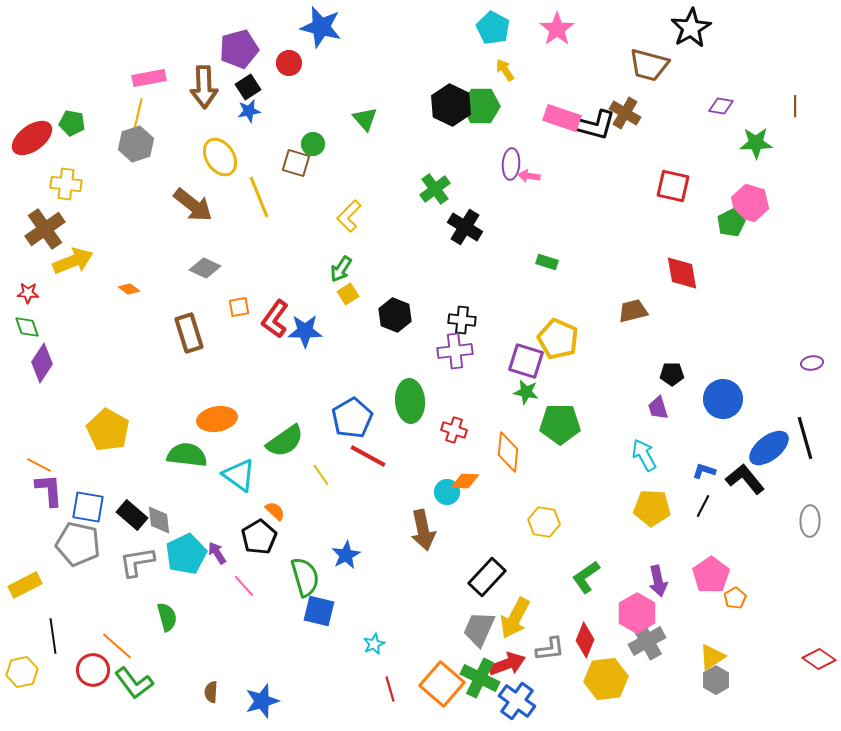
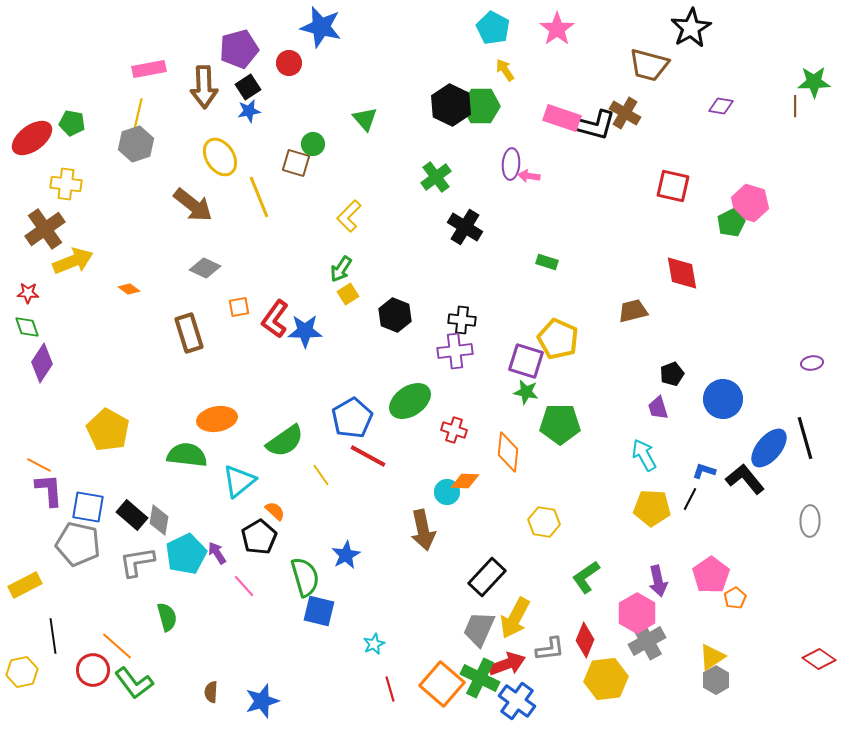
pink rectangle at (149, 78): moved 9 px up
green star at (756, 143): moved 58 px right, 61 px up
green cross at (435, 189): moved 1 px right, 12 px up
black pentagon at (672, 374): rotated 20 degrees counterclockwise
green ellipse at (410, 401): rotated 60 degrees clockwise
blue ellipse at (769, 448): rotated 12 degrees counterclockwise
cyan triangle at (239, 475): moved 6 px down; rotated 45 degrees clockwise
black line at (703, 506): moved 13 px left, 7 px up
gray diamond at (159, 520): rotated 16 degrees clockwise
